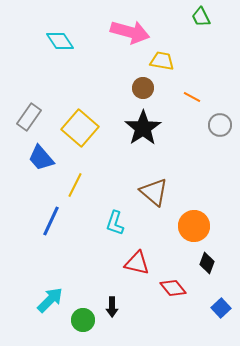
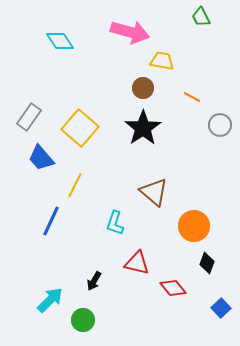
black arrow: moved 18 px left, 26 px up; rotated 30 degrees clockwise
